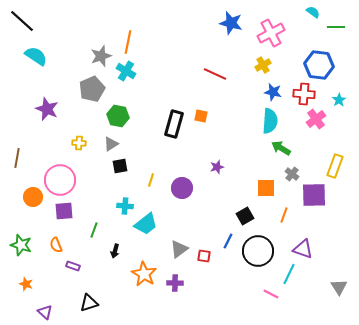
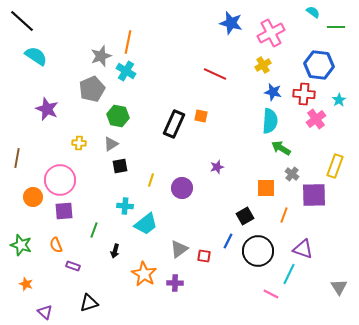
black rectangle at (174, 124): rotated 8 degrees clockwise
